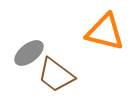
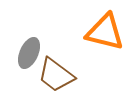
gray ellipse: rotated 28 degrees counterclockwise
